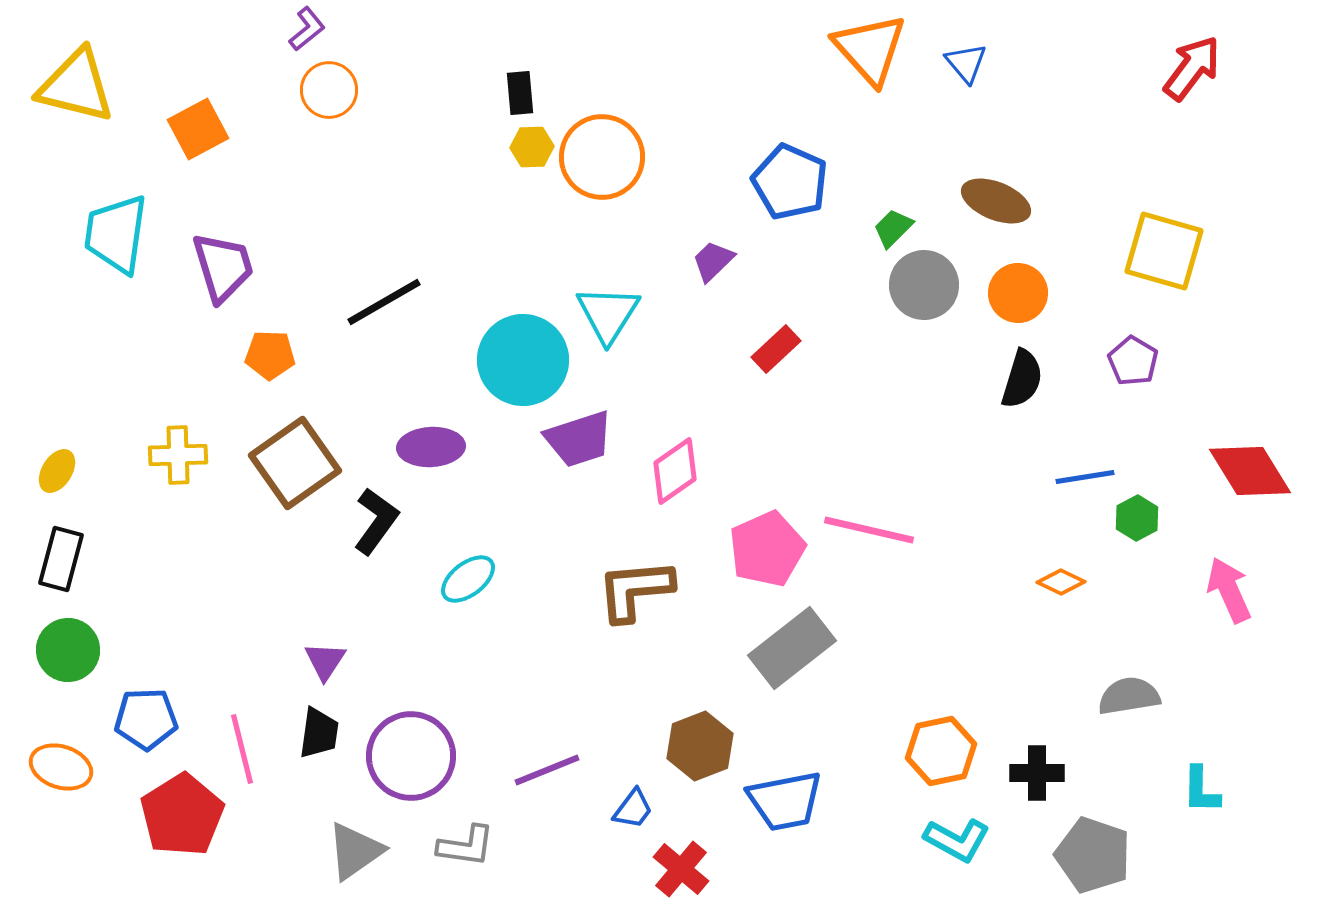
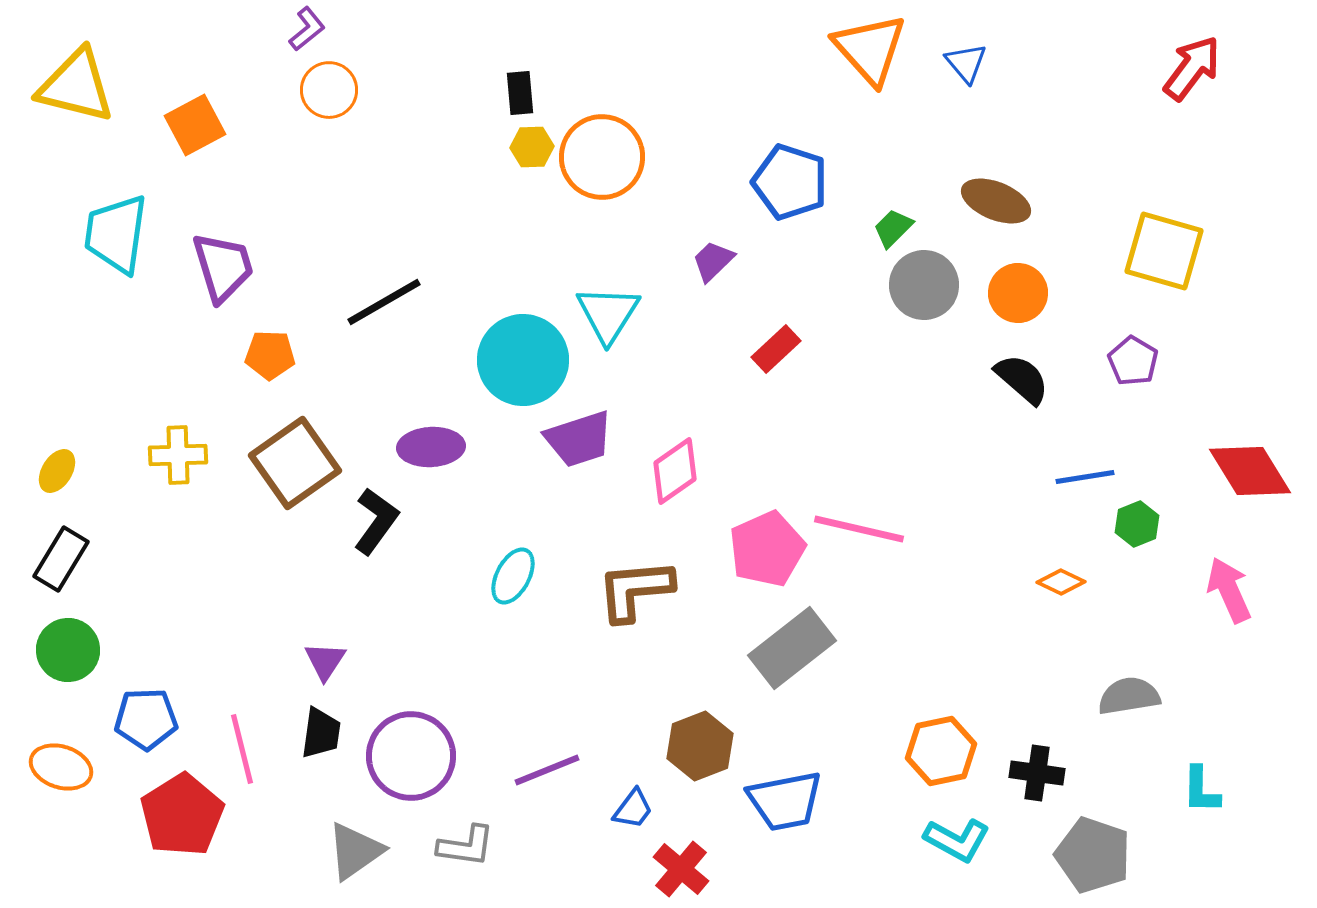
orange square at (198, 129): moved 3 px left, 4 px up
blue pentagon at (790, 182): rotated 6 degrees counterclockwise
black semicircle at (1022, 379): rotated 66 degrees counterclockwise
green hexagon at (1137, 518): moved 6 px down; rotated 6 degrees clockwise
pink line at (869, 530): moved 10 px left, 1 px up
black rectangle at (61, 559): rotated 16 degrees clockwise
cyan ellipse at (468, 579): moved 45 px right, 3 px up; rotated 24 degrees counterclockwise
black trapezoid at (319, 733): moved 2 px right
black cross at (1037, 773): rotated 8 degrees clockwise
